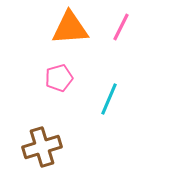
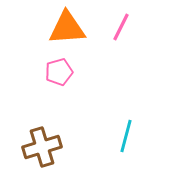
orange triangle: moved 3 px left
pink pentagon: moved 6 px up
cyan line: moved 17 px right, 37 px down; rotated 8 degrees counterclockwise
